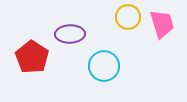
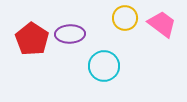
yellow circle: moved 3 px left, 1 px down
pink trapezoid: rotated 36 degrees counterclockwise
red pentagon: moved 18 px up
